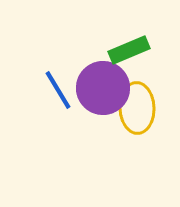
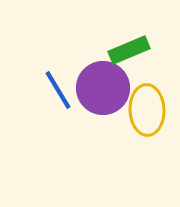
yellow ellipse: moved 10 px right, 2 px down
